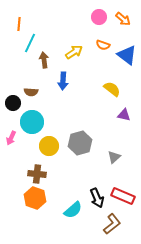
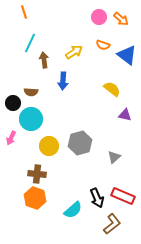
orange arrow: moved 2 px left
orange line: moved 5 px right, 12 px up; rotated 24 degrees counterclockwise
purple triangle: moved 1 px right
cyan circle: moved 1 px left, 3 px up
